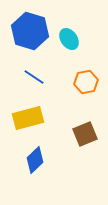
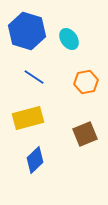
blue hexagon: moved 3 px left
